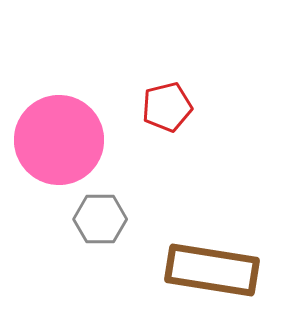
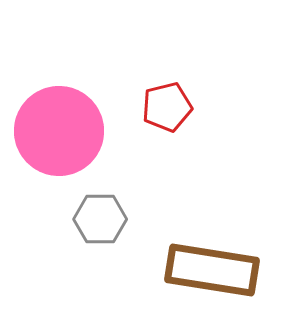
pink circle: moved 9 px up
